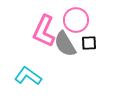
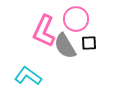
pink circle: moved 1 px up
gray semicircle: moved 2 px down
